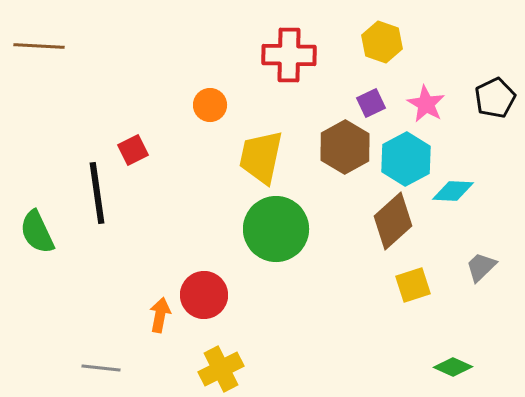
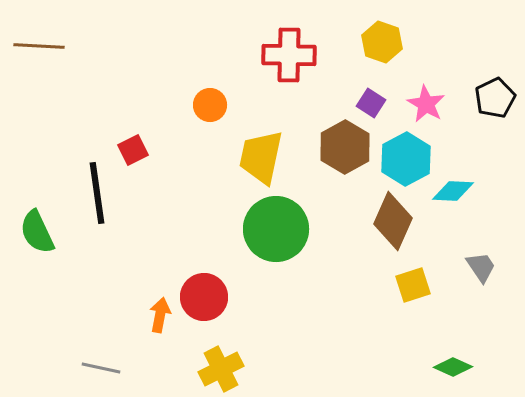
purple square: rotated 32 degrees counterclockwise
brown diamond: rotated 24 degrees counterclockwise
gray trapezoid: rotated 100 degrees clockwise
red circle: moved 2 px down
gray line: rotated 6 degrees clockwise
